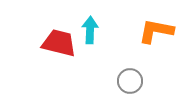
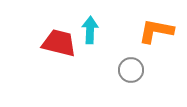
gray circle: moved 1 px right, 11 px up
